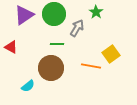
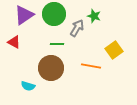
green star: moved 2 px left, 4 px down; rotated 16 degrees counterclockwise
red triangle: moved 3 px right, 5 px up
yellow square: moved 3 px right, 4 px up
cyan semicircle: rotated 56 degrees clockwise
